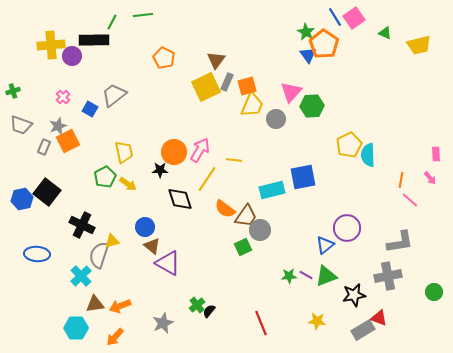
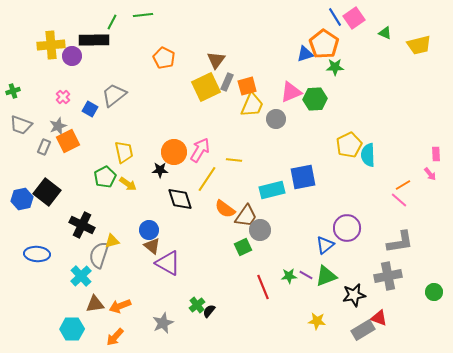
green star at (306, 32): moved 29 px right, 35 px down; rotated 30 degrees counterclockwise
blue triangle at (308, 55): moved 3 px left, 1 px up; rotated 48 degrees clockwise
pink triangle at (291, 92): rotated 25 degrees clockwise
green hexagon at (312, 106): moved 3 px right, 7 px up
pink arrow at (430, 178): moved 4 px up
orange line at (401, 180): moved 2 px right, 5 px down; rotated 49 degrees clockwise
pink line at (410, 200): moved 11 px left
blue circle at (145, 227): moved 4 px right, 3 px down
red line at (261, 323): moved 2 px right, 36 px up
cyan hexagon at (76, 328): moved 4 px left, 1 px down
